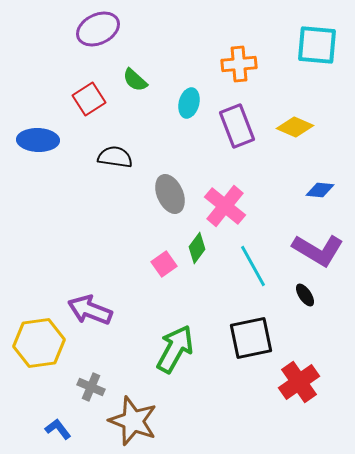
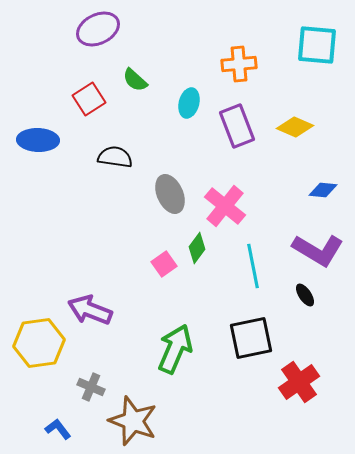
blue diamond: moved 3 px right
cyan line: rotated 18 degrees clockwise
green arrow: rotated 6 degrees counterclockwise
